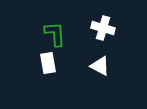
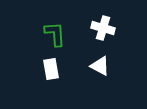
white rectangle: moved 3 px right, 6 px down
